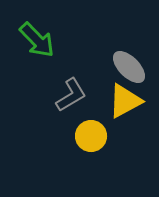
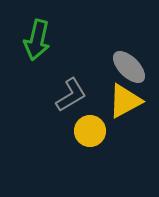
green arrow: rotated 57 degrees clockwise
yellow circle: moved 1 px left, 5 px up
